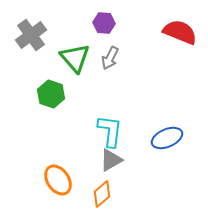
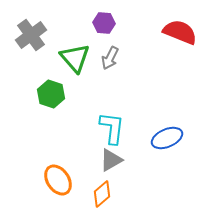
cyan L-shape: moved 2 px right, 3 px up
